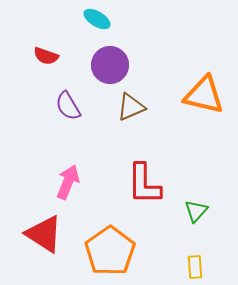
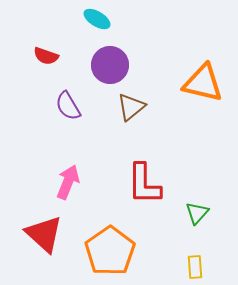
orange triangle: moved 1 px left, 12 px up
brown triangle: rotated 16 degrees counterclockwise
green triangle: moved 1 px right, 2 px down
red triangle: rotated 9 degrees clockwise
